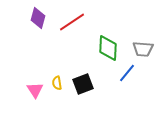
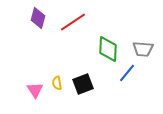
red line: moved 1 px right
green diamond: moved 1 px down
